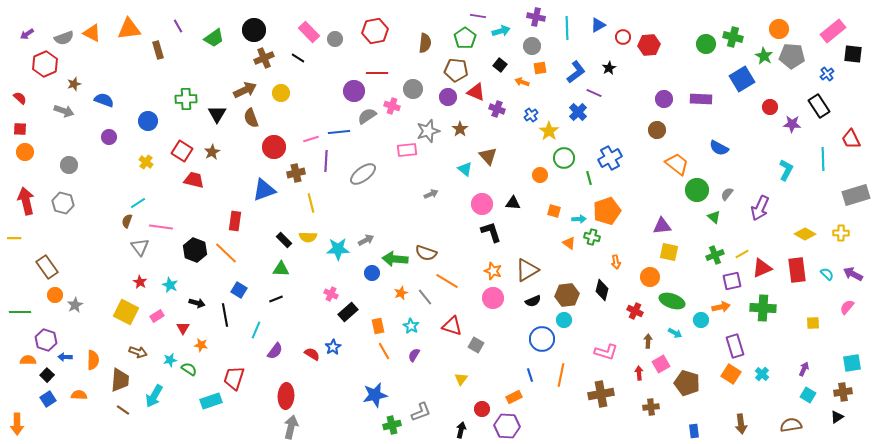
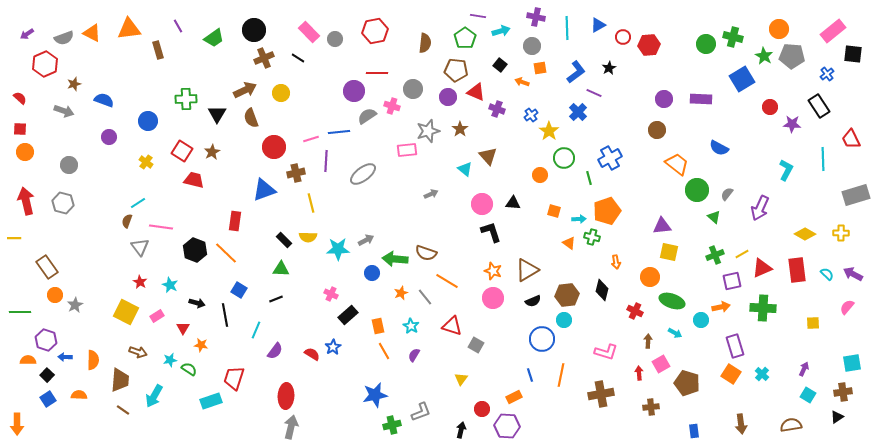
black rectangle at (348, 312): moved 3 px down
